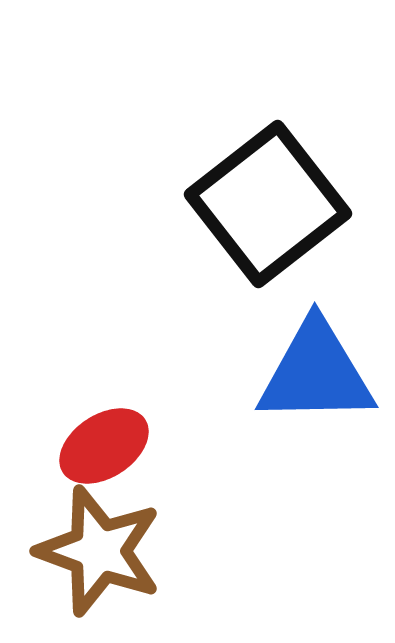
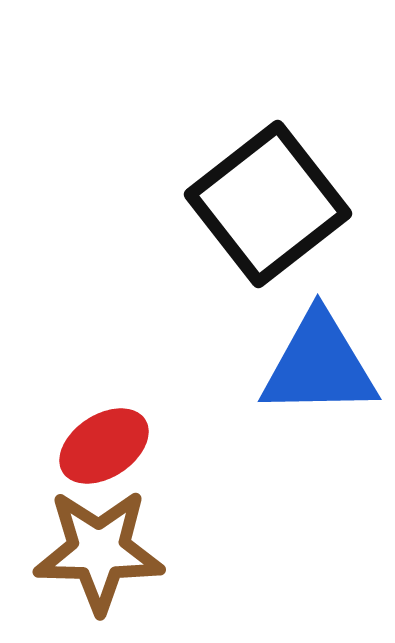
blue triangle: moved 3 px right, 8 px up
brown star: rotated 19 degrees counterclockwise
